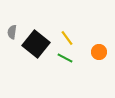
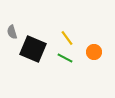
gray semicircle: rotated 24 degrees counterclockwise
black square: moved 3 px left, 5 px down; rotated 16 degrees counterclockwise
orange circle: moved 5 px left
